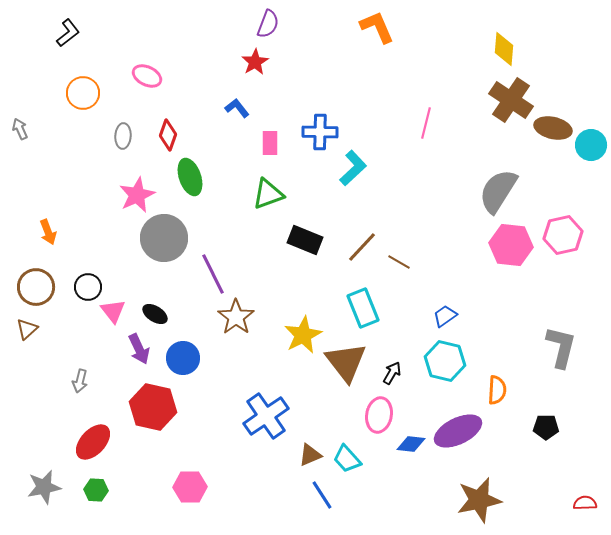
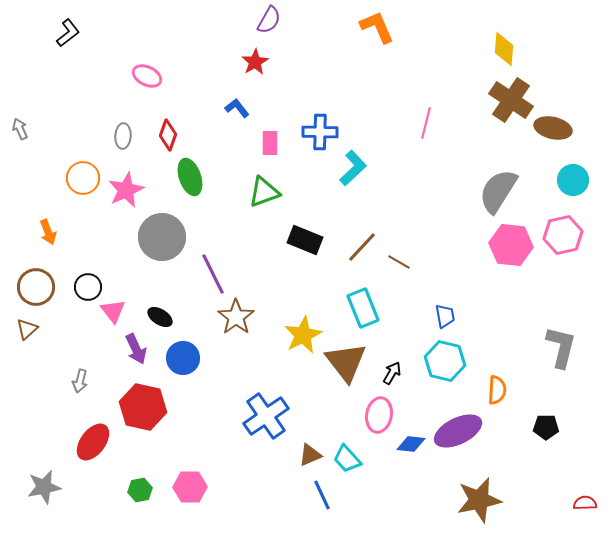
purple semicircle at (268, 24): moved 1 px right, 4 px up; rotated 8 degrees clockwise
orange circle at (83, 93): moved 85 px down
cyan circle at (591, 145): moved 18 px left, 35 px down
green triangle at (268, 194): moved 4 px left, 2 px up
pink star at (137, 195): moved 11 px left, 5 px up
gray circle at (164, 238): moved 2 px left, 1 px up
black ellipse at (155, 314): moved 5 px right, 3 px down
blue trapezoid at (445, 316): rotated 115 degrees clockwise
purple arrow at (139, 349): moved 3 px left
red hexagon at (153, 407): moved 10 px left
red ellipse at (93, 442): rotated 6 degrees counterclockwise
green hexagon at (96, 490): moved 44 px right; rotated 15 degrees counterclockwise
blue line at (322, 495): rotated 8 degrees clockwise
